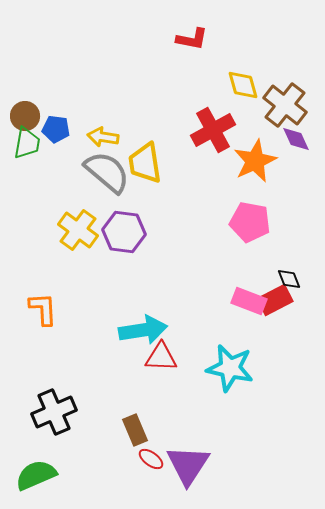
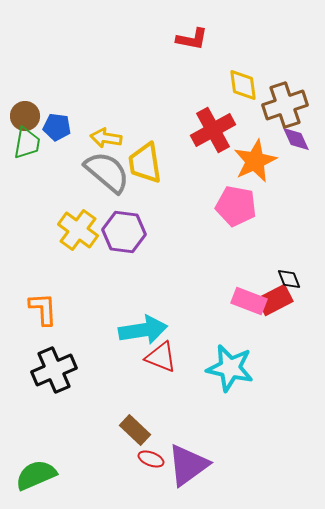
yellow diamond: rotated 8 degrees clockwise
brown cross: rotated 33 degrees clockwise
blue pentagon: moved 1 px right, 2 px up
yellow arrow: moved 3 px right, 1 px down
pink pentagon: moved 14 px left, 16 px up
red triangle: rotated 20 degrees clockwise
black cross: moved 42 px up
brown rectangle: rotated 24 degrees counterclockwise
red ellipse: rotated 15 degrees counterclockwise
purple triangle: rotated 21 degrees clockwise
